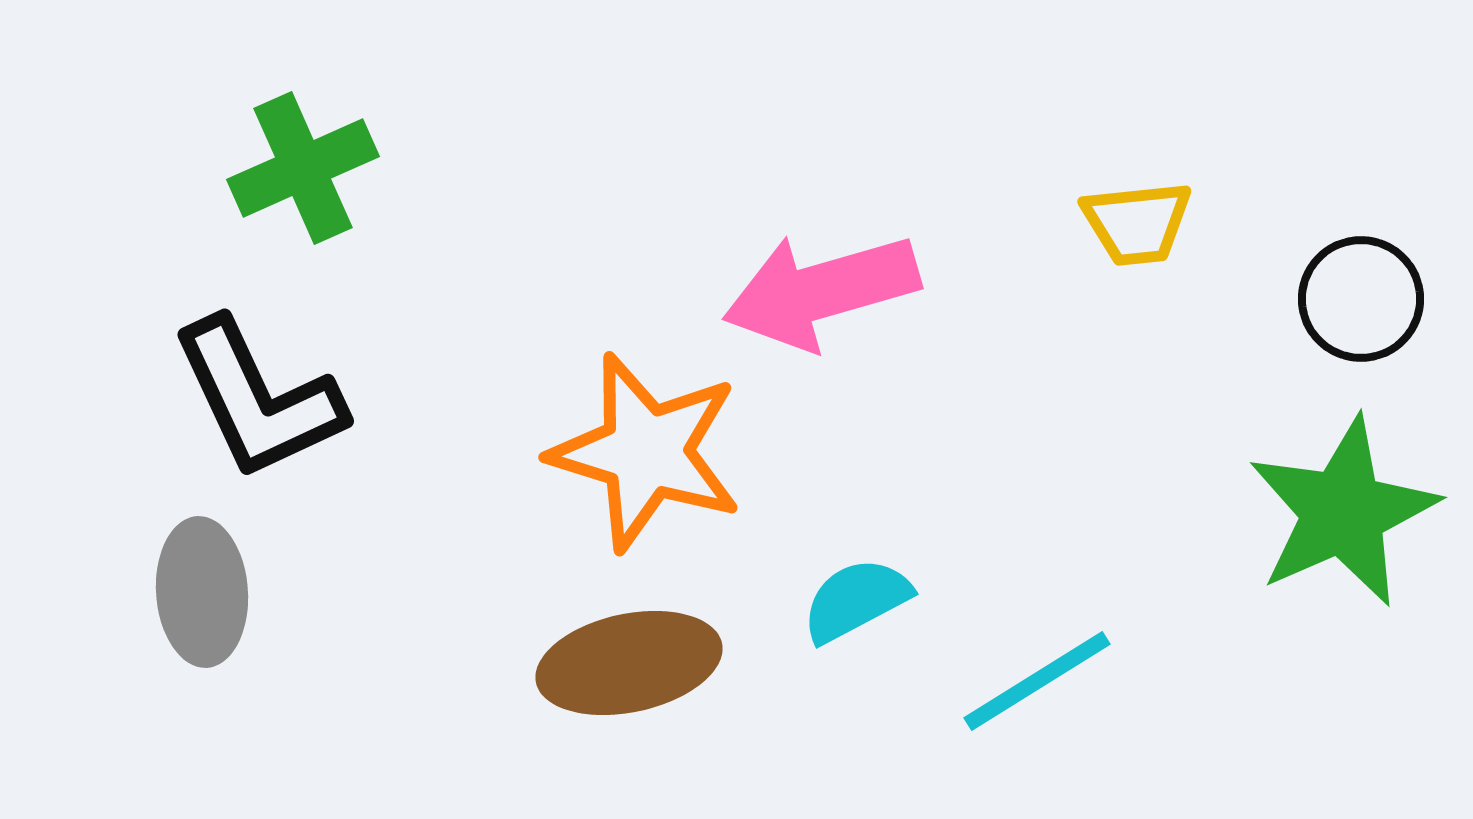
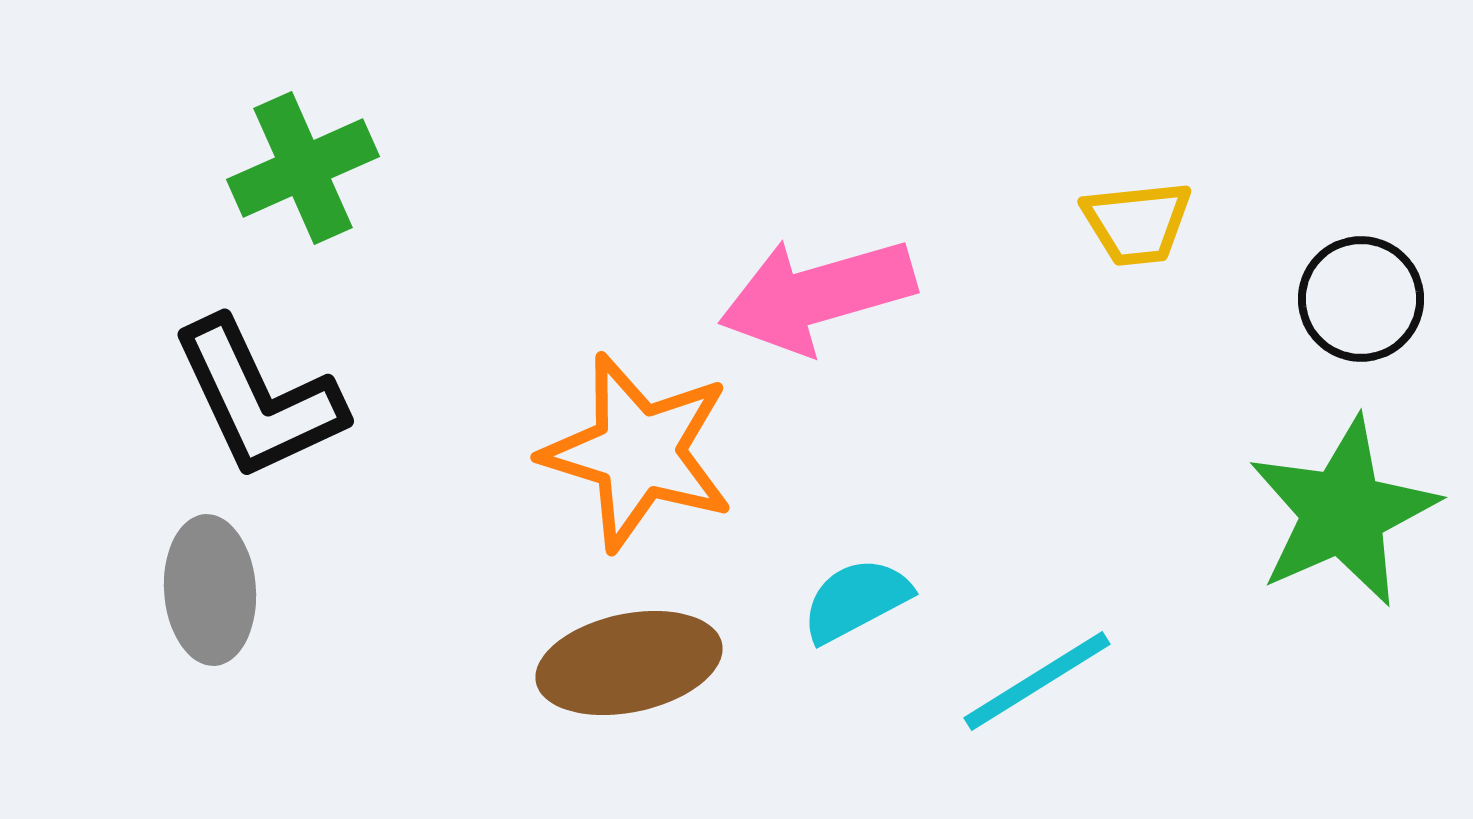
pink arrow: moved 4 px left, 4 px down
orange star: moved 8 px left
gray ellipse: moved 8 px right, 2 px up
